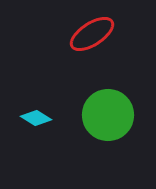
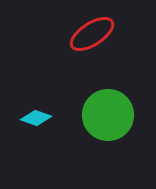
cyan diamond: rotated 12 degrees counterclockwise
